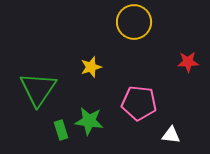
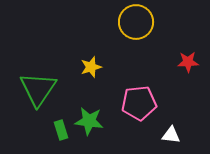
yellow circle: moved 2 px right
pink pentagon: rotated 12 degrees counterclockwise
